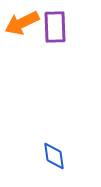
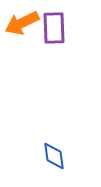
purple rectangle: moved 1 px left, 1 px down
